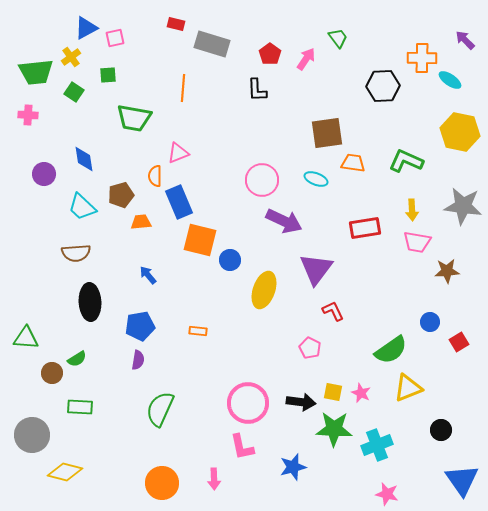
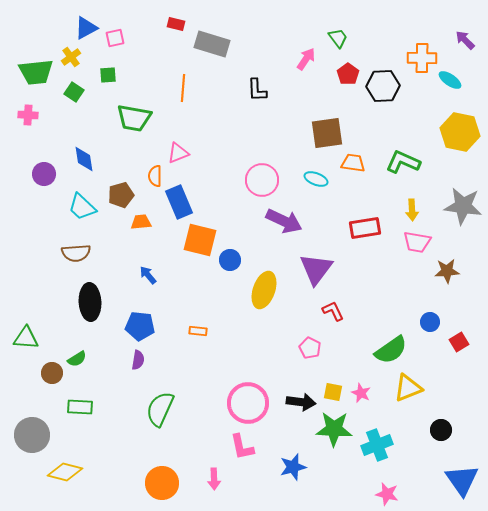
red pentagon at (270, 54): moved 78 px right, 20 px down
green L-shape at (406, 161): moved 3 px left, 1 px down
blue pentagon at (140, 326): rotated 16 degrees clockwise
